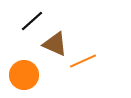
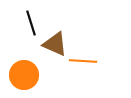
black line: moved 1 px left, 2 px down; rotated 65 degrees counterclockwise
orange line: rotated 28 degrees clockwise
